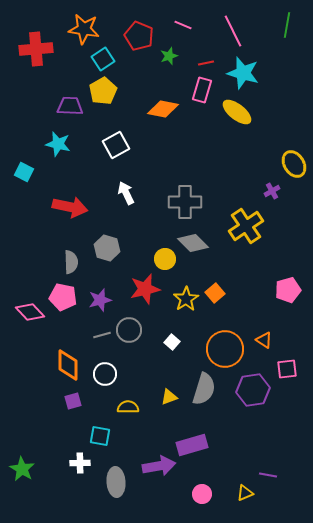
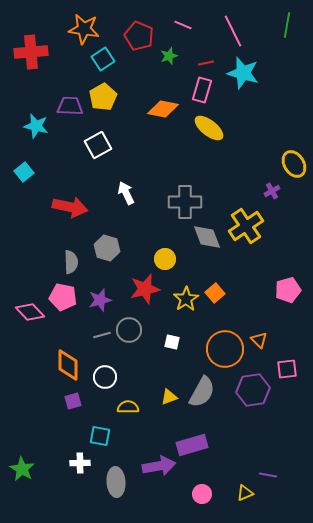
red cross at (36, 49): moved 5 px left, 3 px down
yellow pentagon at (103, 91): moved 6 px down
yellow ellipse at (237, 112): moved 28 px left, 16 px down
cyan star at (58, 144): moved 22 px left, 18 px up
white square at (116, 145): moved 18 px left
cyan square at (24, 172): rotated 24 degrees clockwise
gray diamond at (193, 243): moved 14 px right, 6 px up; rotated 24 degrees clockwise
orange triangle at (264, 340): moved 5 px left; rotated 12 degrees clockwise
white square at (172, 342): rotated 28 degrees counterclockwise
white circle at (105, 374): moved 3 px down
gray semicircle at (204, 389): moved 2 px left, 3 px down; rotated 12 degrees clockwise
